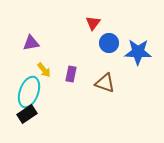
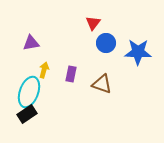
blue circle: moved 3 px left
yellow arrow: rotated 126 degrees counterclockwise
brown triangle: moved 3 px left, 1 px down
